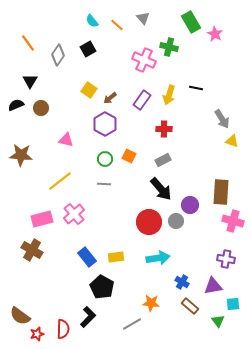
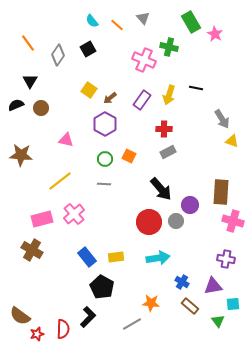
gray rectangle at (163, 160): moved 5 px right, 8 px up
